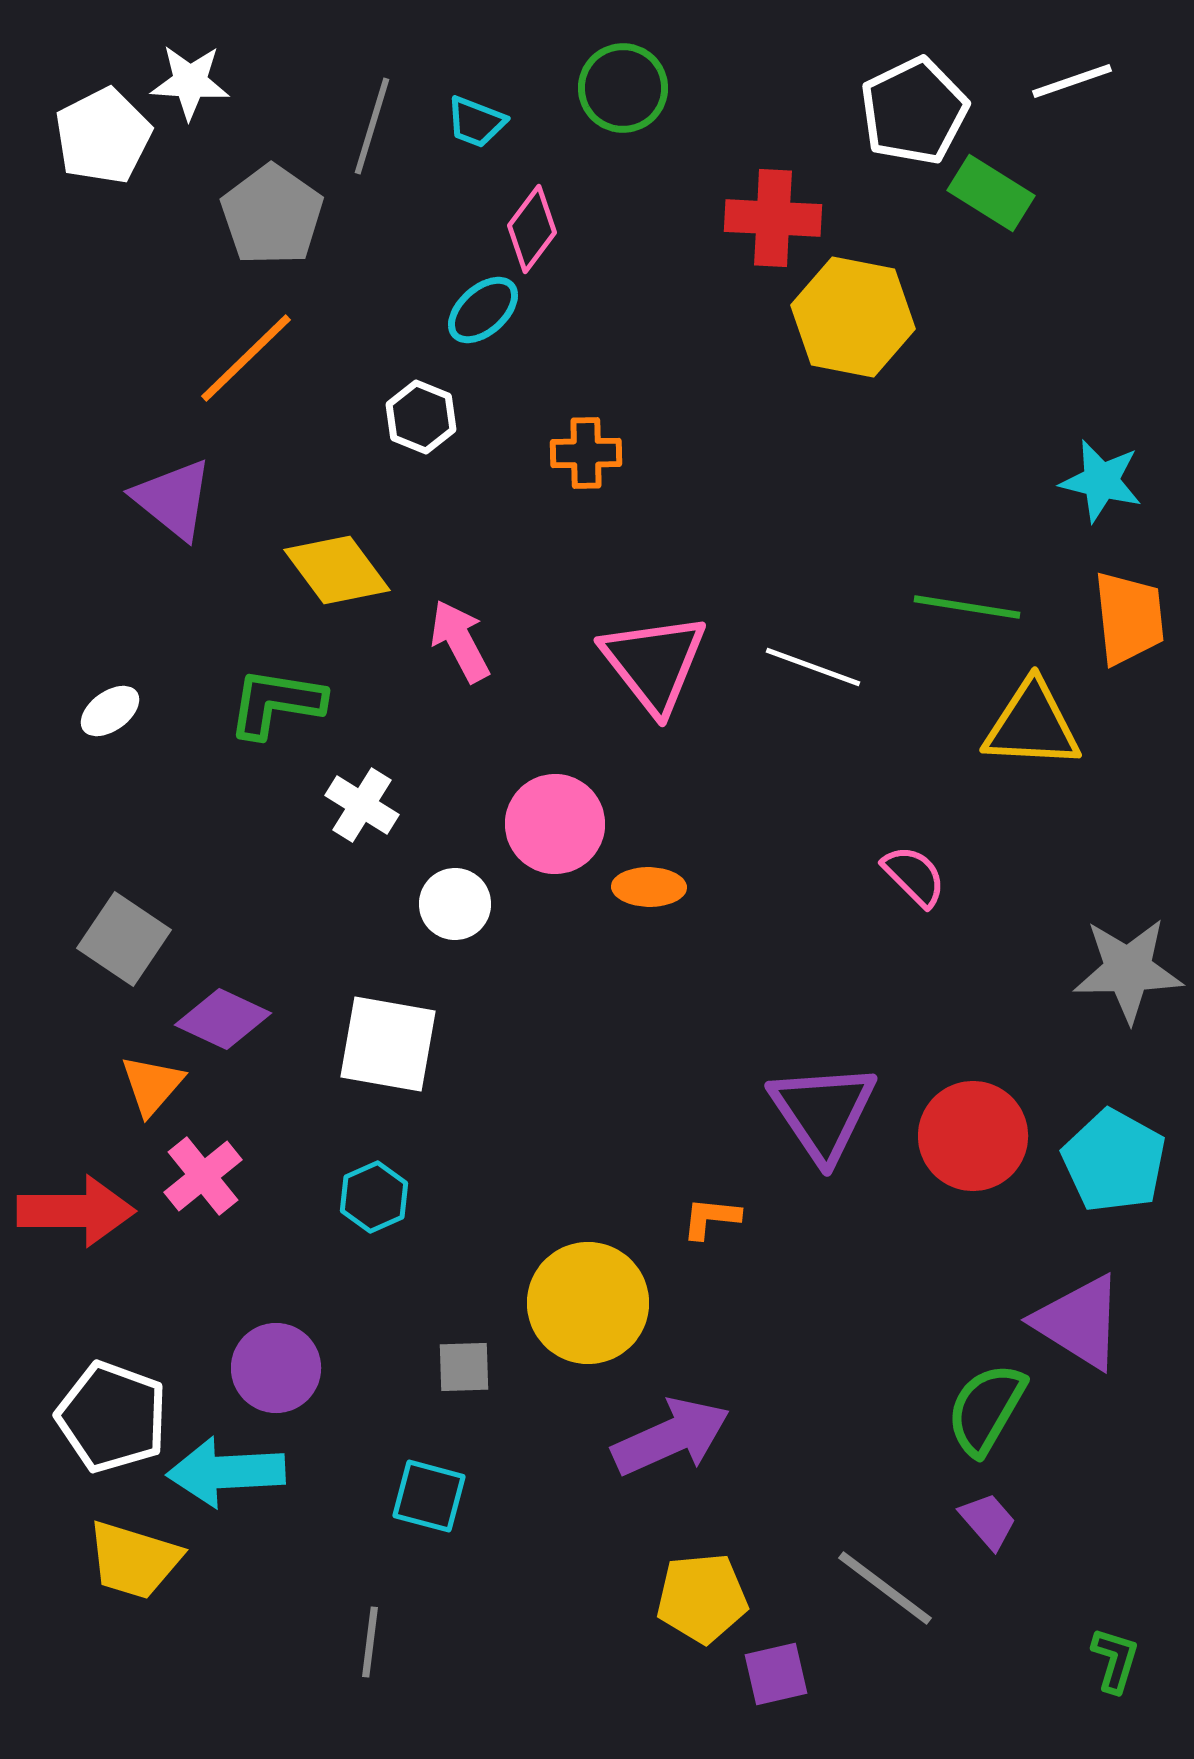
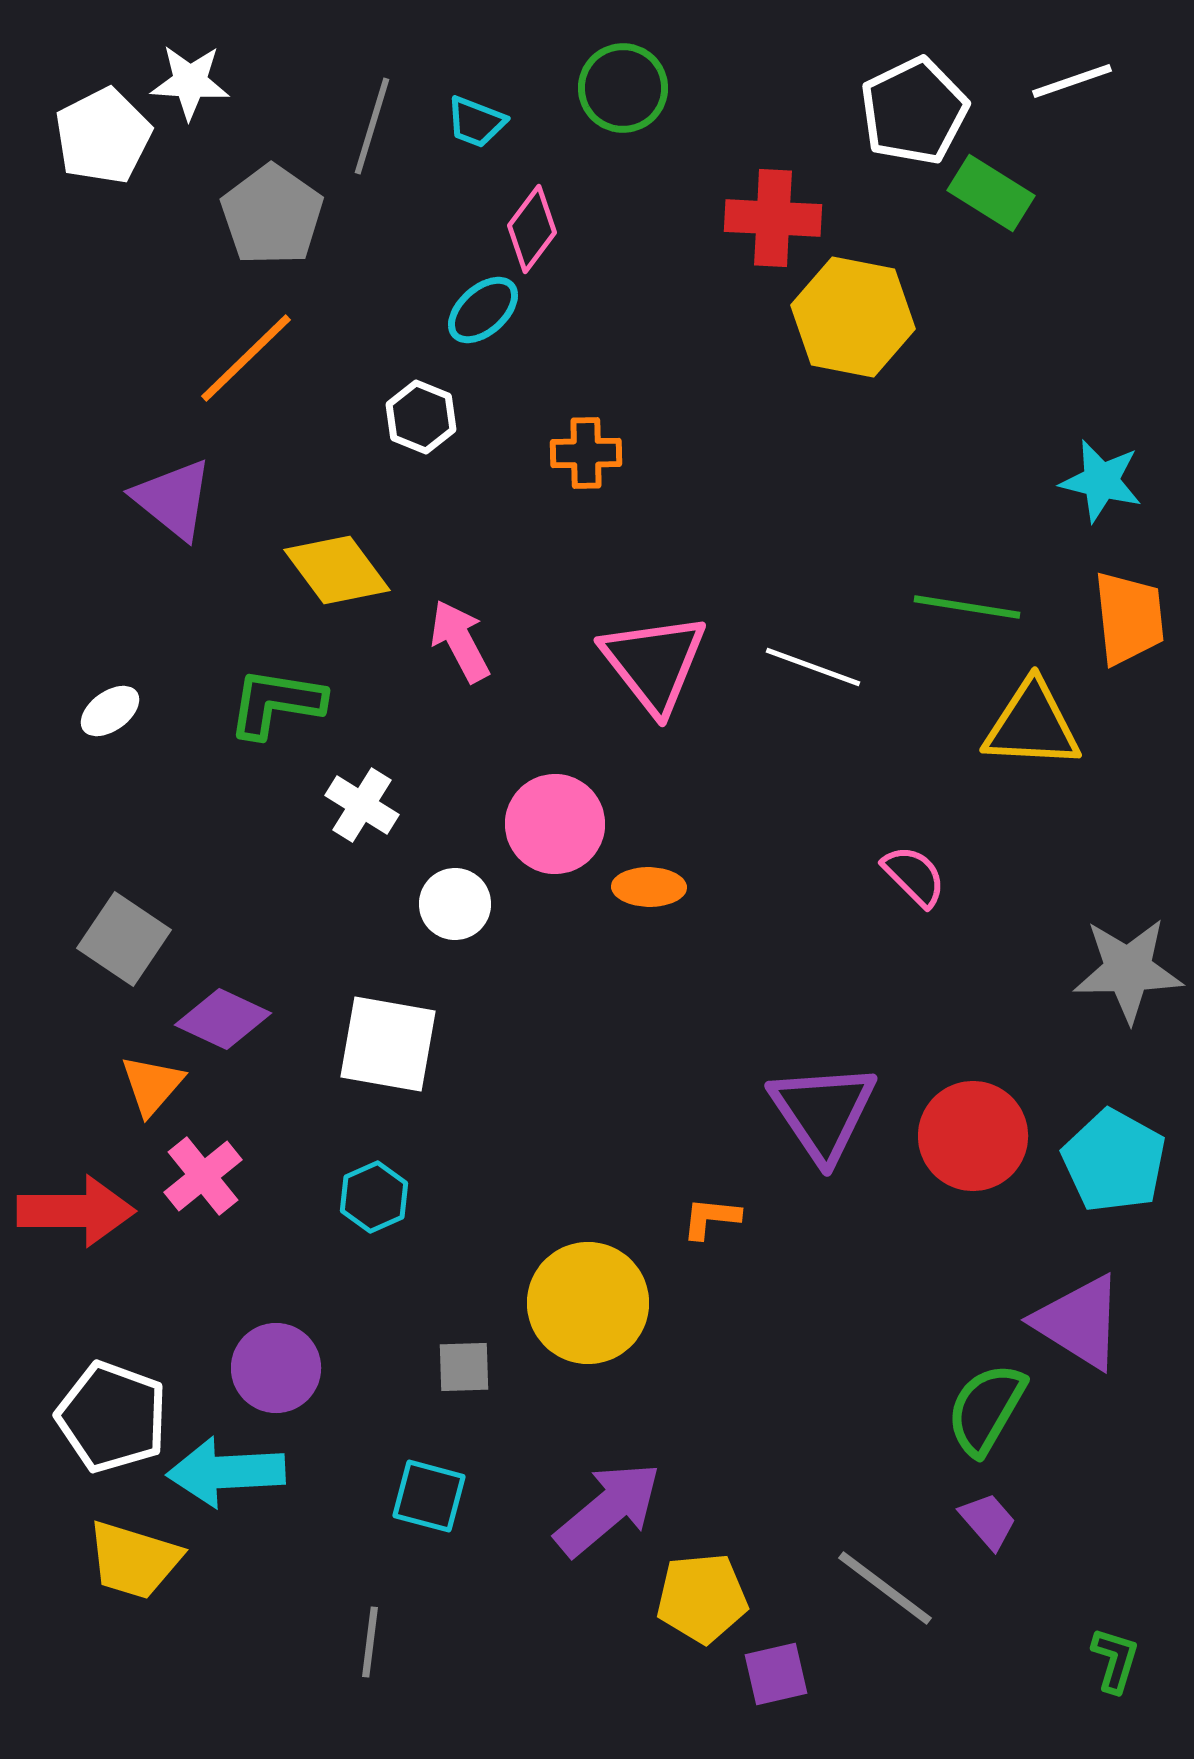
purple arrow at (671, 1437): moved 63 px left, 72 px down; rotated 16 degrees counterclockwise
